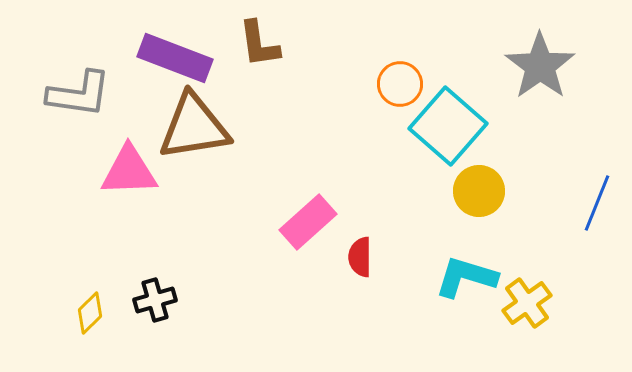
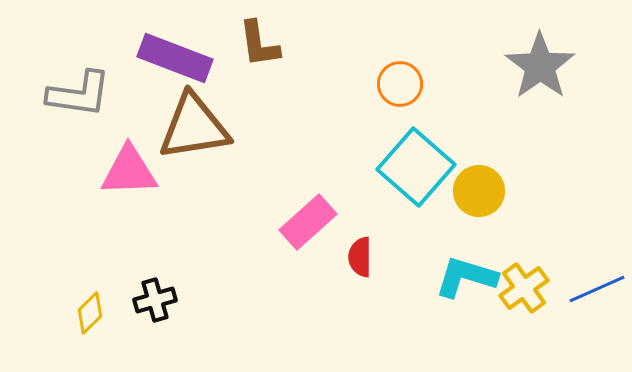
cyan square: moved 32 px left, 41 px down
blue line: moved 86 px down; rotated 44 degrees clockwise
yellow cross: moved 3 px left, 15 px up
